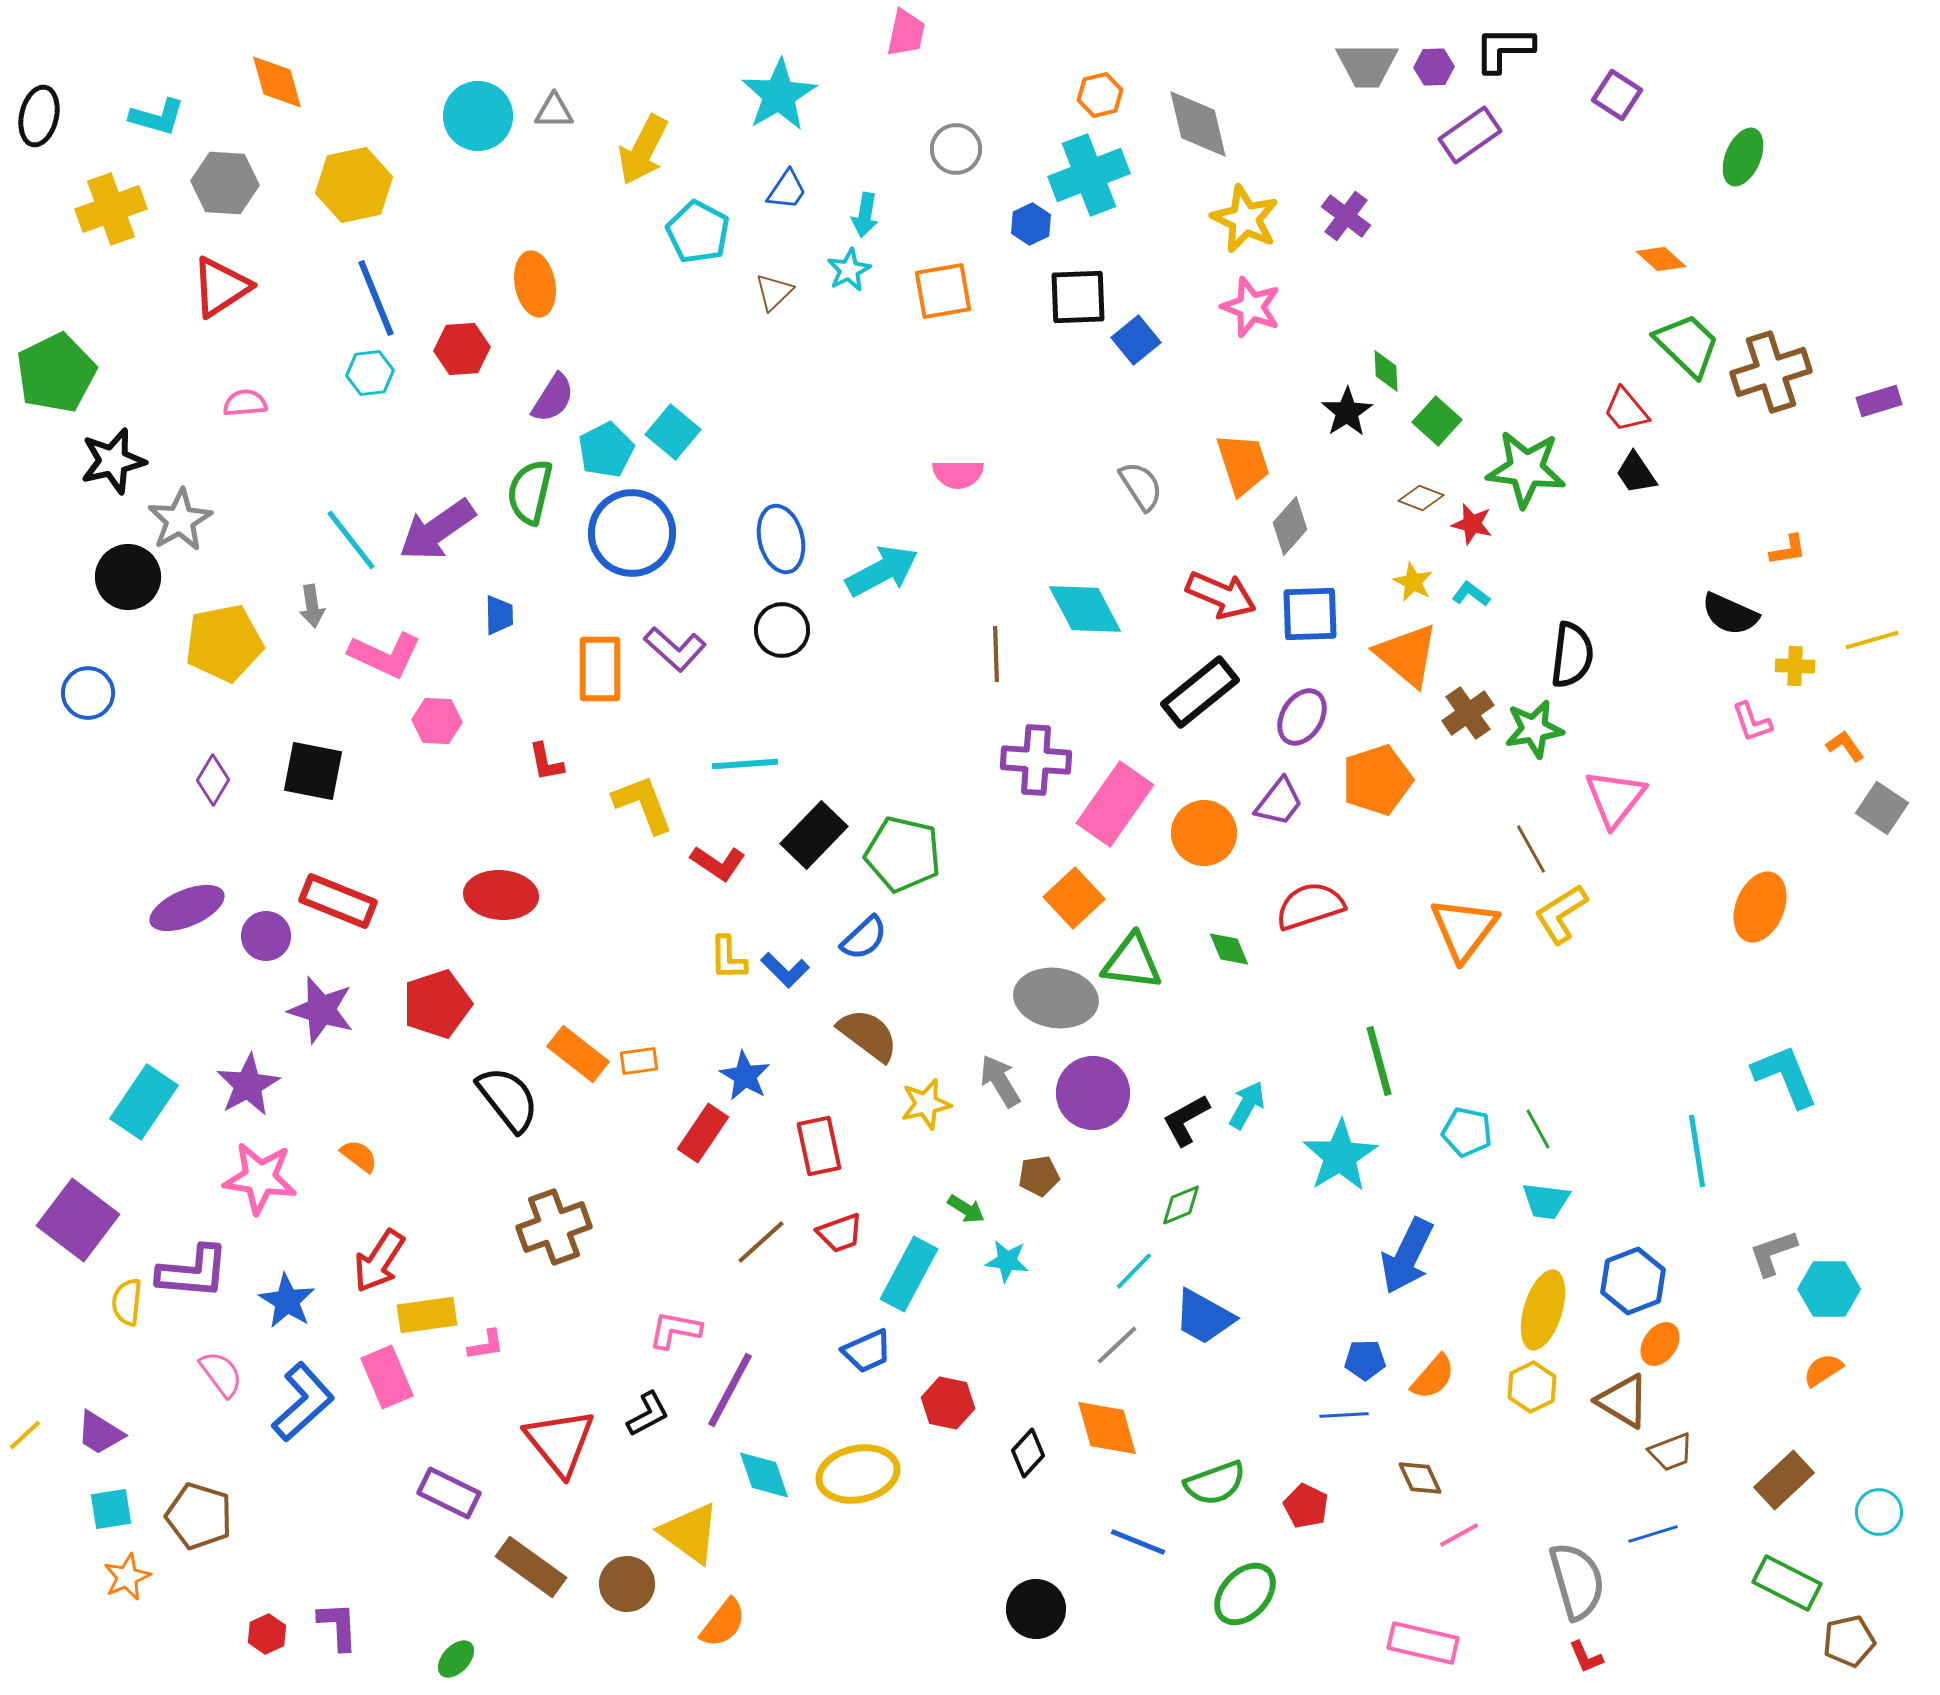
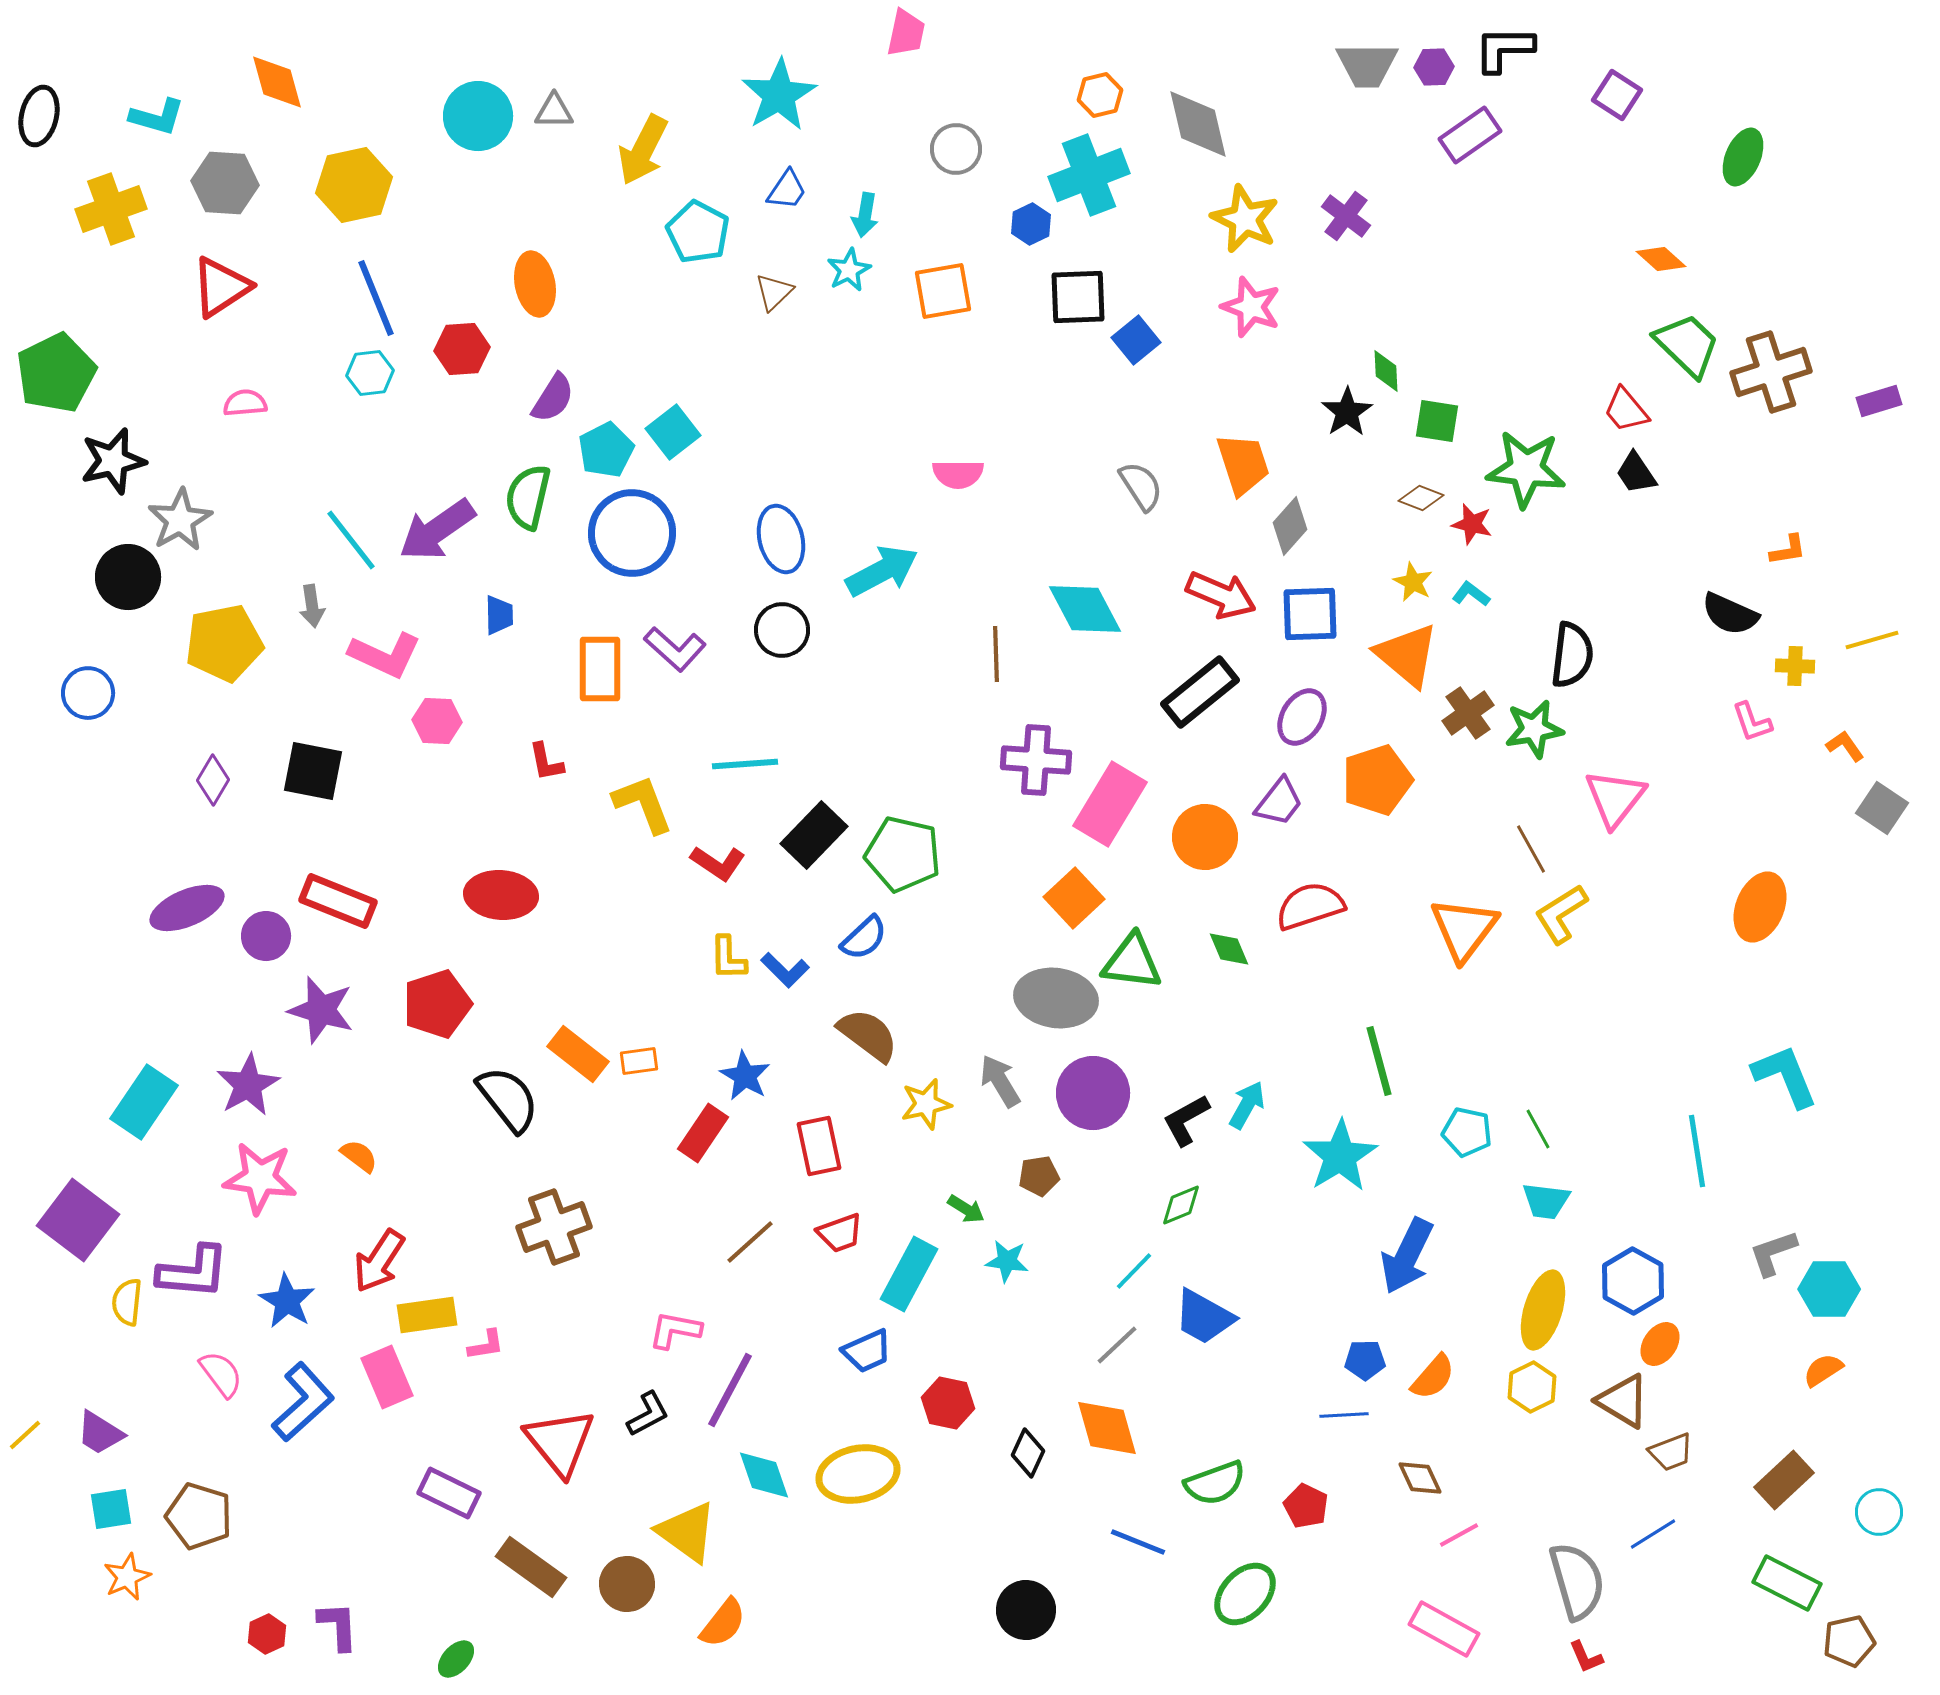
green square at (1437, 421): rotated 33 degrees counterclockwise
cyan square at (673, 432): rotated 12 degrees clockwise
green semicircle at (530, 492): moved 2 px left, 5 px down
pink rectangle at (1115, 804): moved 5 px left; rotated 4 degrees counterclockwise
orange circle at (1204, 833): moved 1 px right, 4 px down
brown line at (761, 1242): moved 11 px left
blue hexagon at (1633, 1281): rotated 10 degrees counterclockwise
black diamond at (1028, 1453): rotated 18 degrees counterclockwise
yellow triangle at (690, 1533): moved 3 px left, 1 px up
blue line at (1653, 1534): rotated 15 degrees counterclockwise
black circle at (1036, 1609): moved 10 px left, 1 px down
pink rectangle at (1423, 1643): moved 21 px right, 14 px up; rotated 16 degrees clockwise
